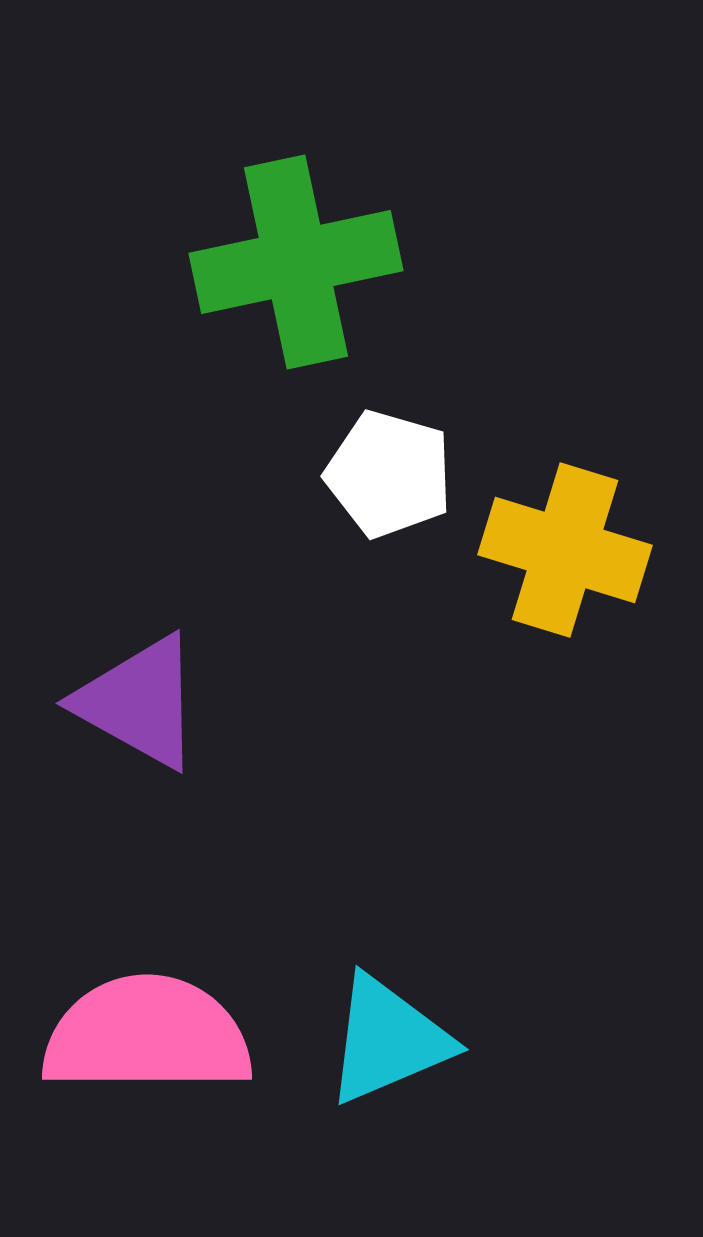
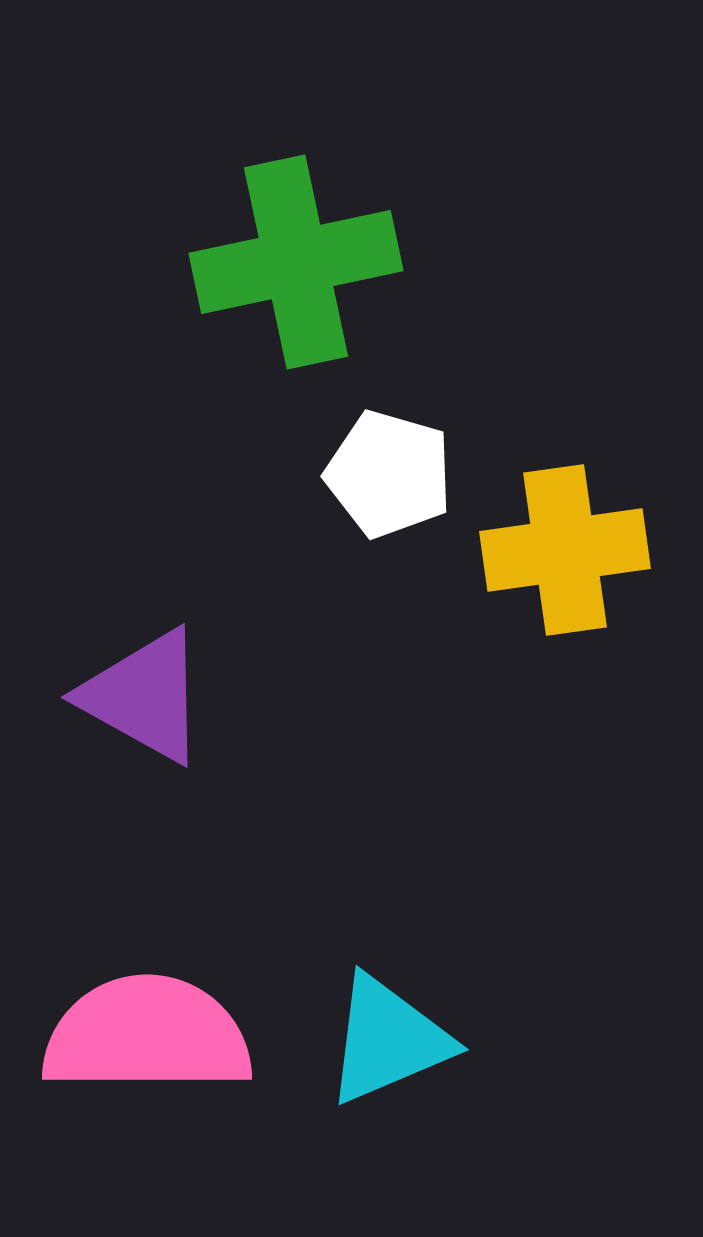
yellow cross: rotated 25 degrees counterclockwise
purple triangle: moved 5 px right, 6 px up
